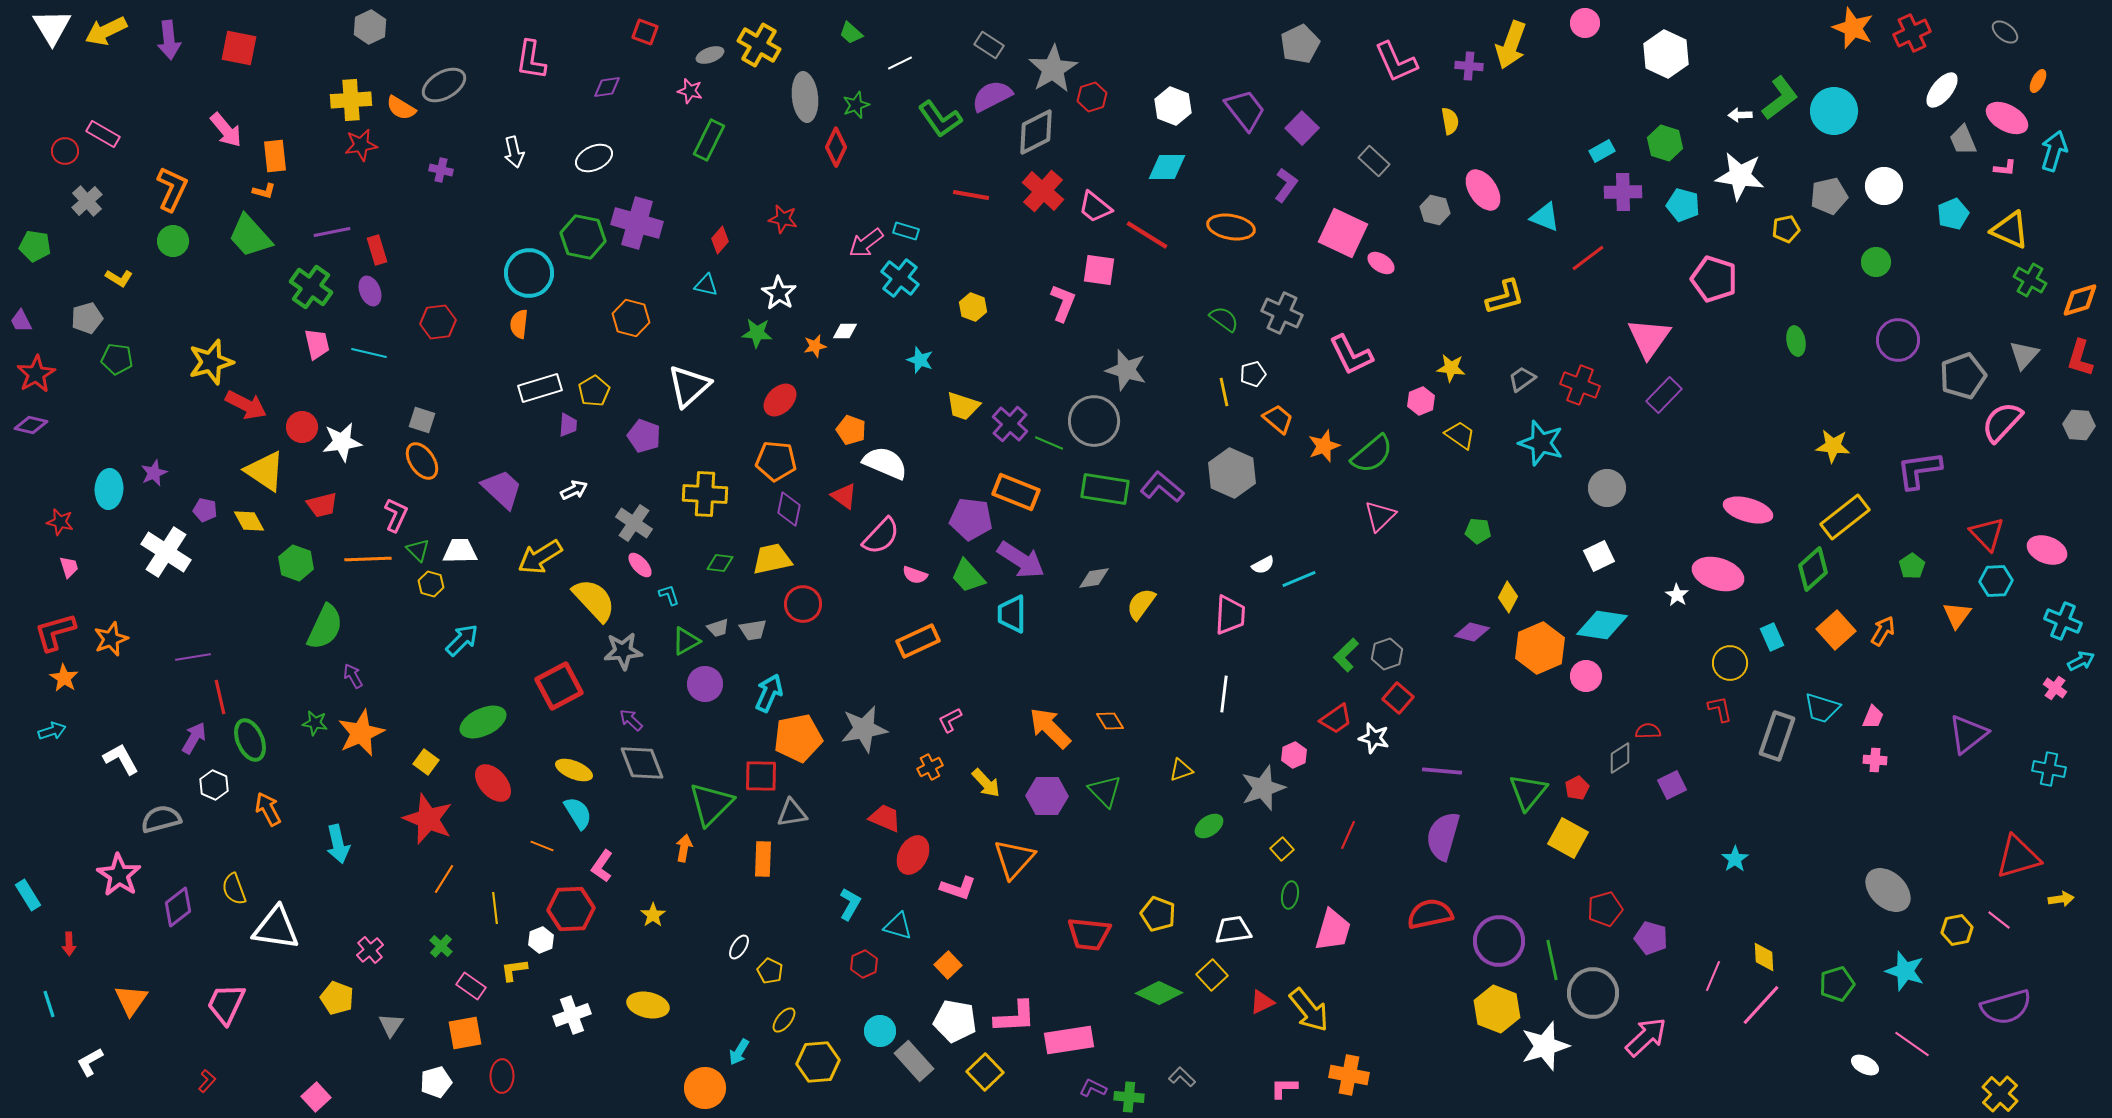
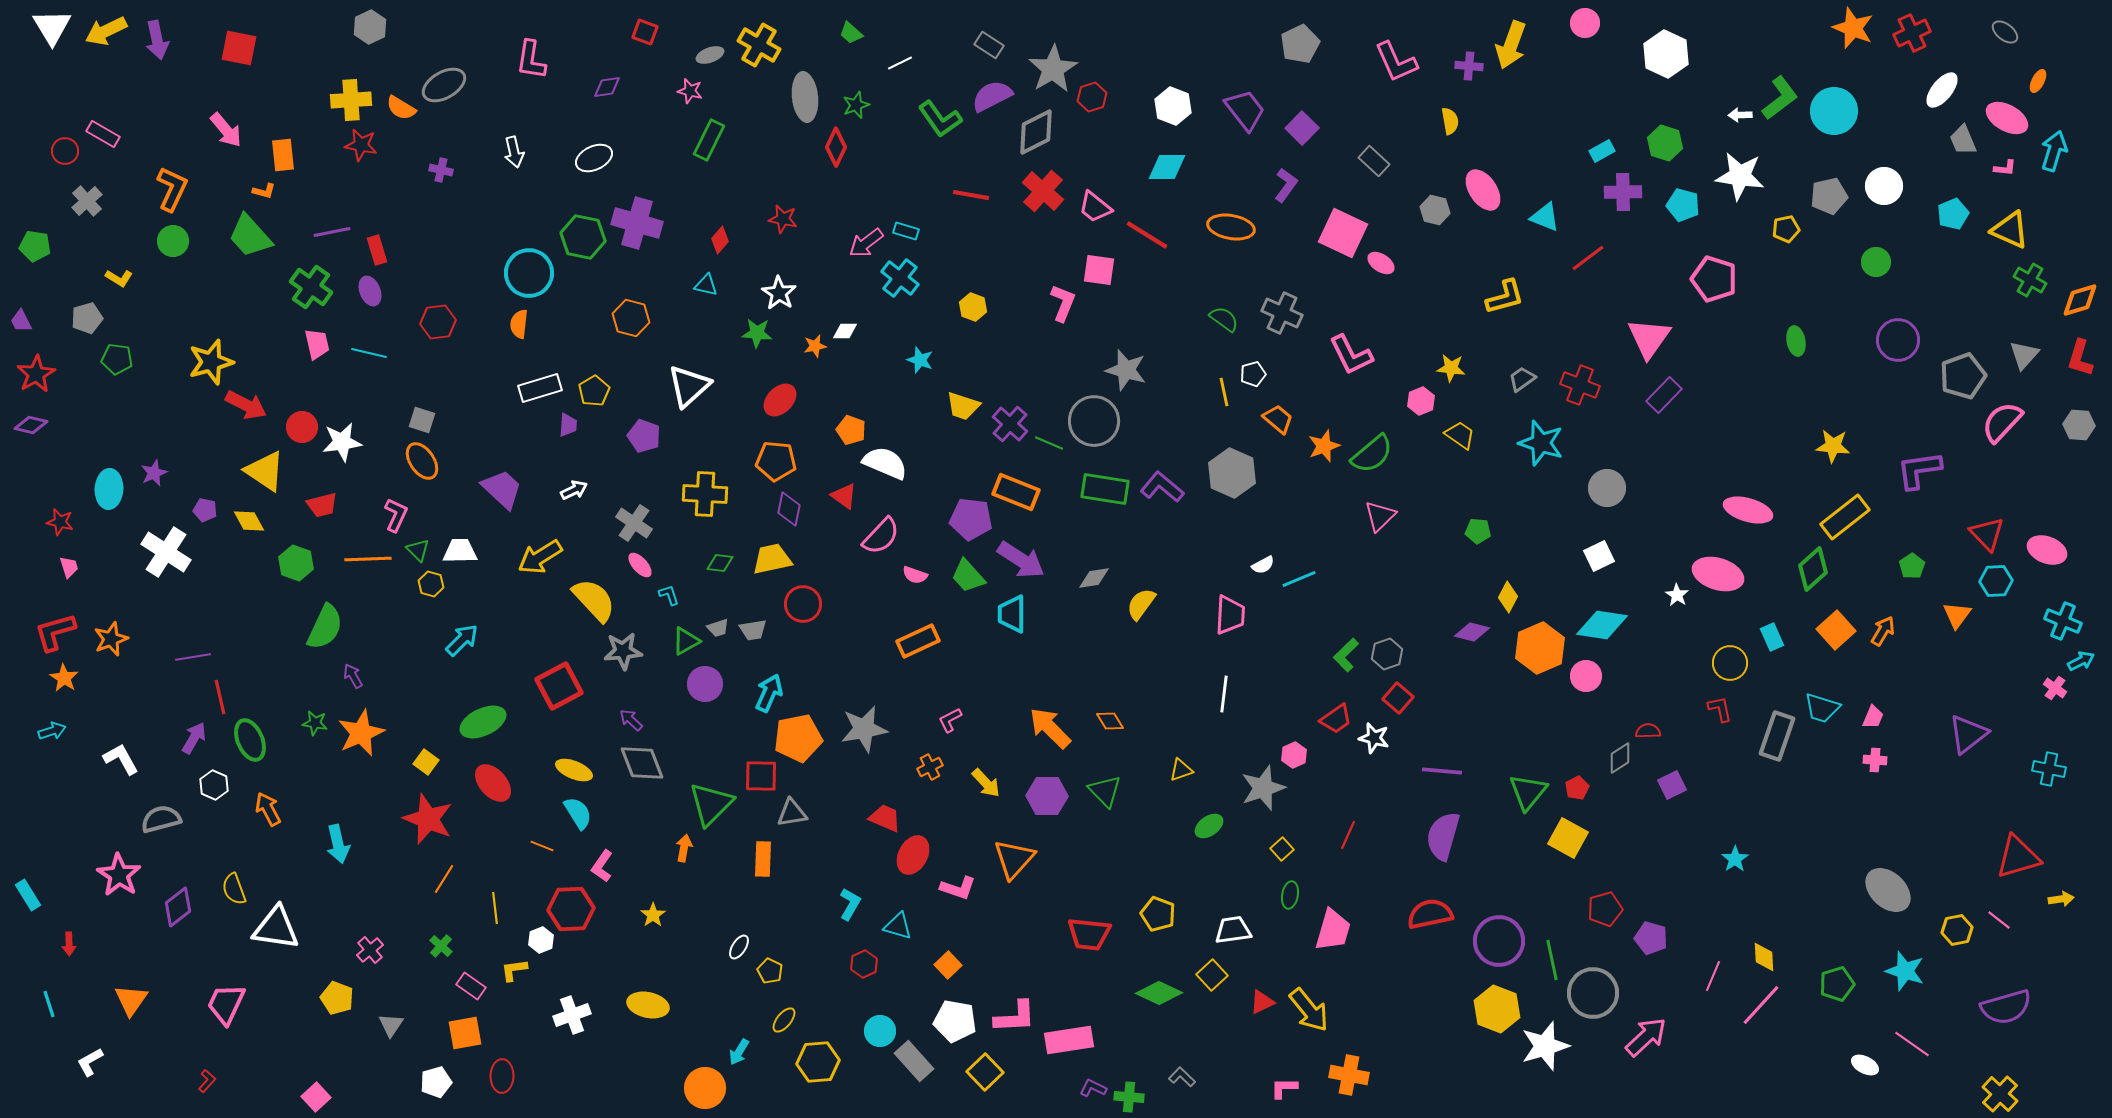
purple arrow at (169, 40): moved 12 px left; rotated 6 degrees counterclockwise
red star at (361, 145): rotated 20 degrees clockwise
orange rectangle at (275, 156): moved 8 px right, 1 px up
